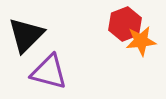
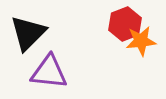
black triangle: moved 2 px right, 2 px up
purple triangle: rotated 9 degrees counterclockwise
